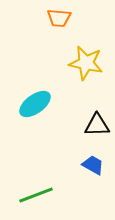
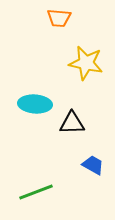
cyan ellipse: rotated 40 degrees clockwise
black triangle: moved 25 px left, 2 px up
green line: moved 3 px up
